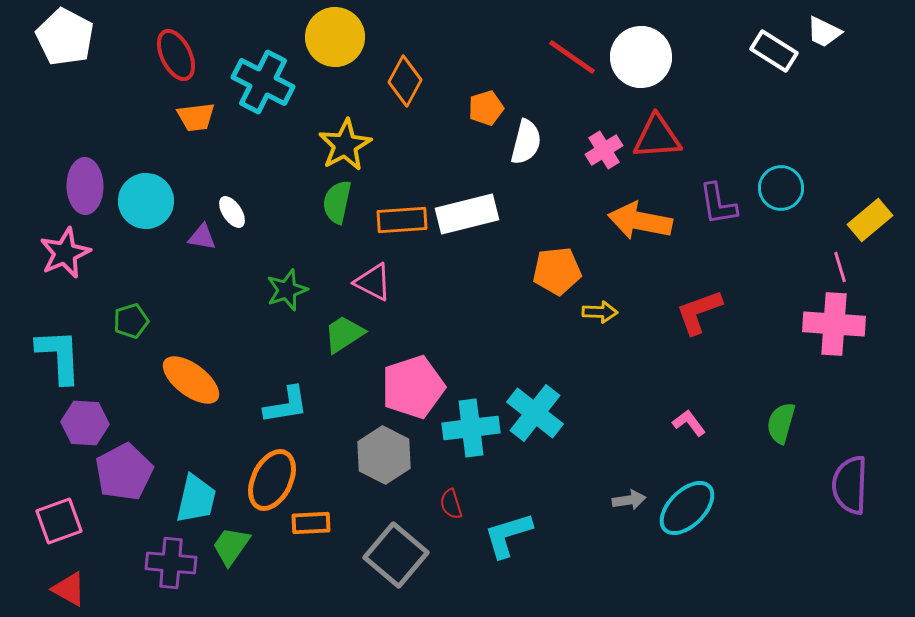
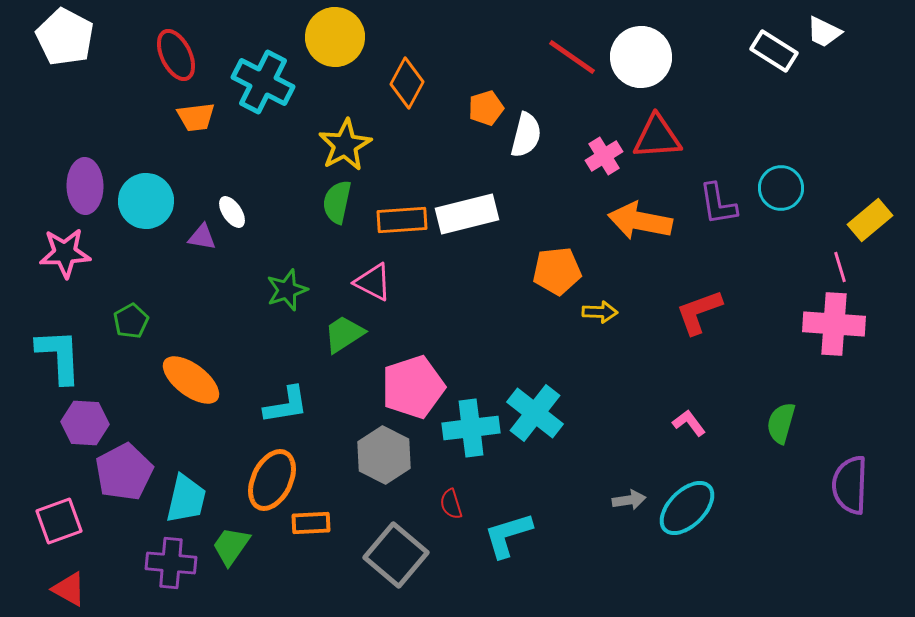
orange diamond at (405, 81): moved 2 px right, 2 px down
white semicircle at (526, 142): moved 7 px up
pink cross at (604, 150): moved 6 px down
pink star at (65, 253): rotated 21 degrees clockwise
green pentagon at (131, 321): rotated 12 degrees counterclockwise
cyan trapezoid at (196, 499): moved 10 px left
